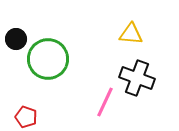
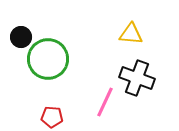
black circle: moved 5 px right, 2 px up
red pentagon: moved 26 px right; rotated 15 degrees counterclockwise
